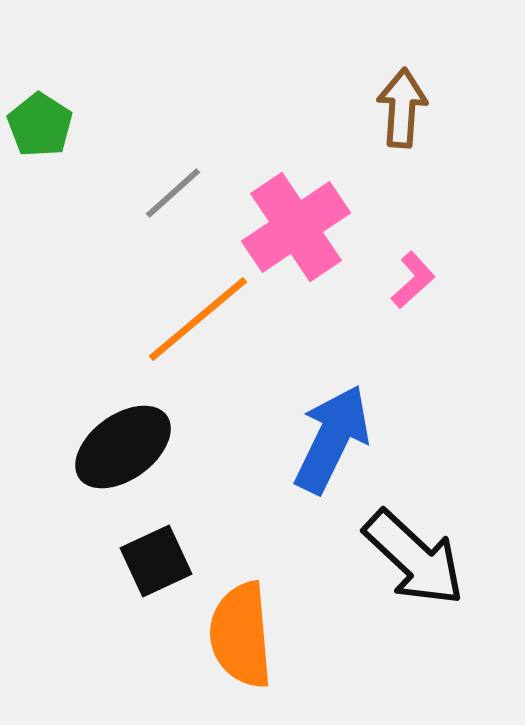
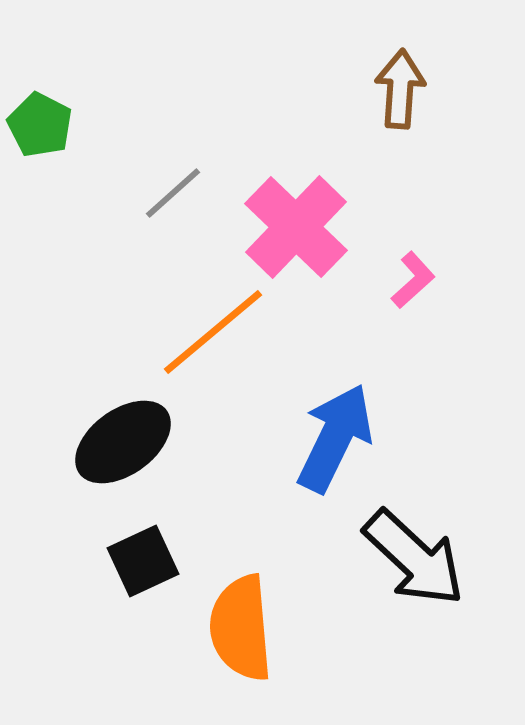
brown arrow: moved 2 px left, 19 px up
green pentagon: rotated 6 degrees counterclockwise
pink cross: rotated 12 degrees counterclockwise
orange line: moved 15 px right, 13 px down
blue arrow: moved 3 px right, 1 px up
black ellipse: moved 5 px up
black square: moved 13 px left
orange semicircle: moved 7 px up
